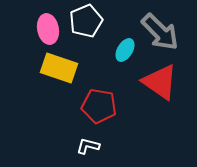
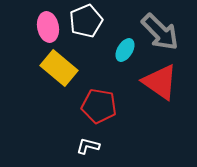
pink ellipse: moved 2 px up
yellow rectangle: rotated 21 degrees clockwise
